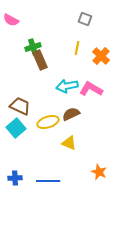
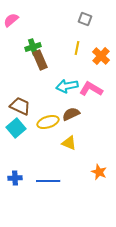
pink semicircle: rotated 112 degrees clockwise
